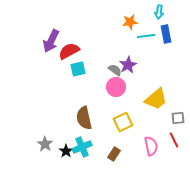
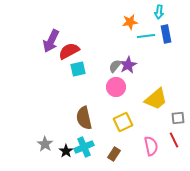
gray semicircle: moved 4 px up; rotated 88 degrees counterclockwise
cyan cross: moved 2 px right
